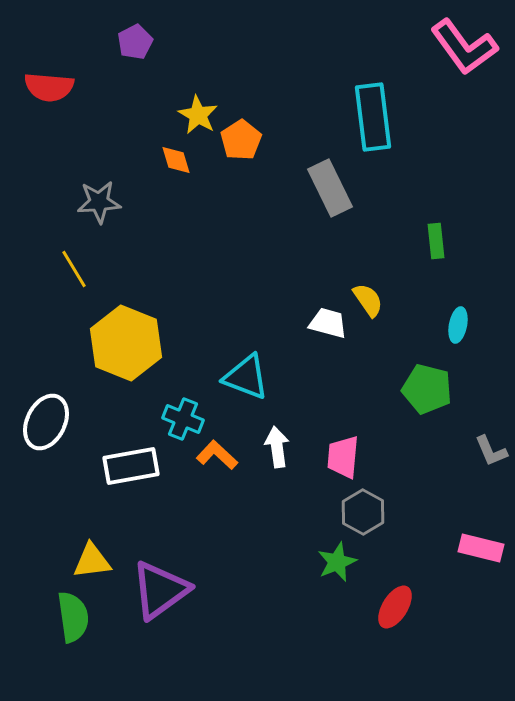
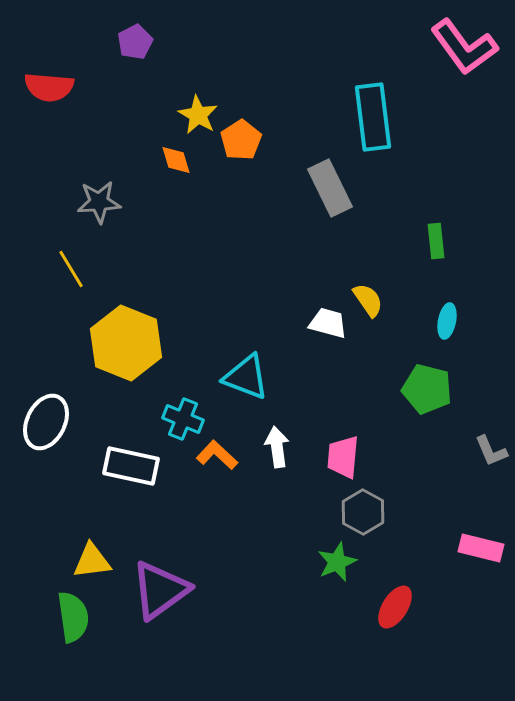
yellow line: moved 3 px left
cyan ellipse: moved 11 px left, 4 px up
white rectangle: rotated 22 degrees clockwise
